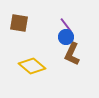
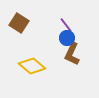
brown square: rotated 24 degrees clockwise
blue circle: moved 1 px right, 1 px down
